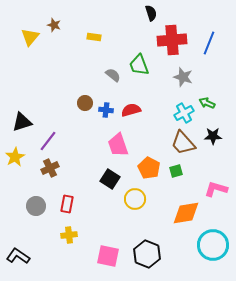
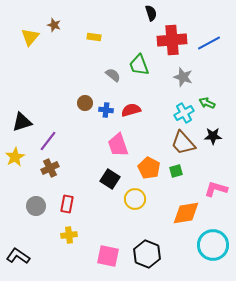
blue line: rotated 40 degrees clockwise
